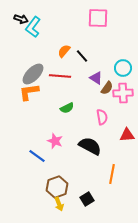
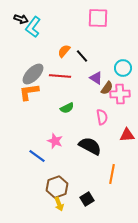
pink cross: moved 3 px left, 1 px down
